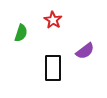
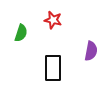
red star: rotated 18 degrees counterclockwise
purple semicircle: moved 6 px right; rotated 42 degrees counterclockwise
